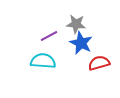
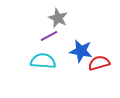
gray star: moved 18 px left, 6 px up; rotated 18 degrees clockwise
blue star: moved 8 px down; rotated 15 degrees counterclockwise
